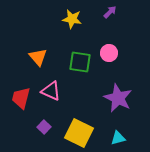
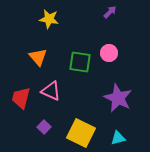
yellow star: moved 23 px left
yellow square: moved 2 px right
